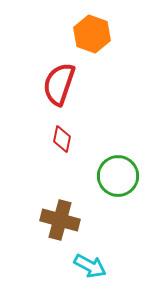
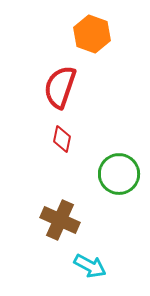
red semicircle: moved 1 px right, 3 px down
green circle: moved 1 px right, 2 px up
brown cross: rotated 9 degrees clockwise
